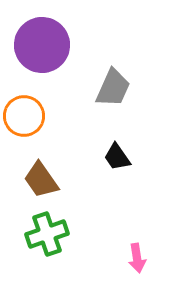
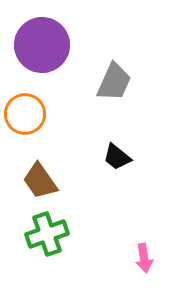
gray trapezoid: moved 1 px right, 6 px up
orange circle: moved 1 px right, 2 px up
black trapezoid: rotated 16 degrees counterclockwise
brown trapezoid: moved 1 px left, 1 px down
pink arrow: moved 7 px right
